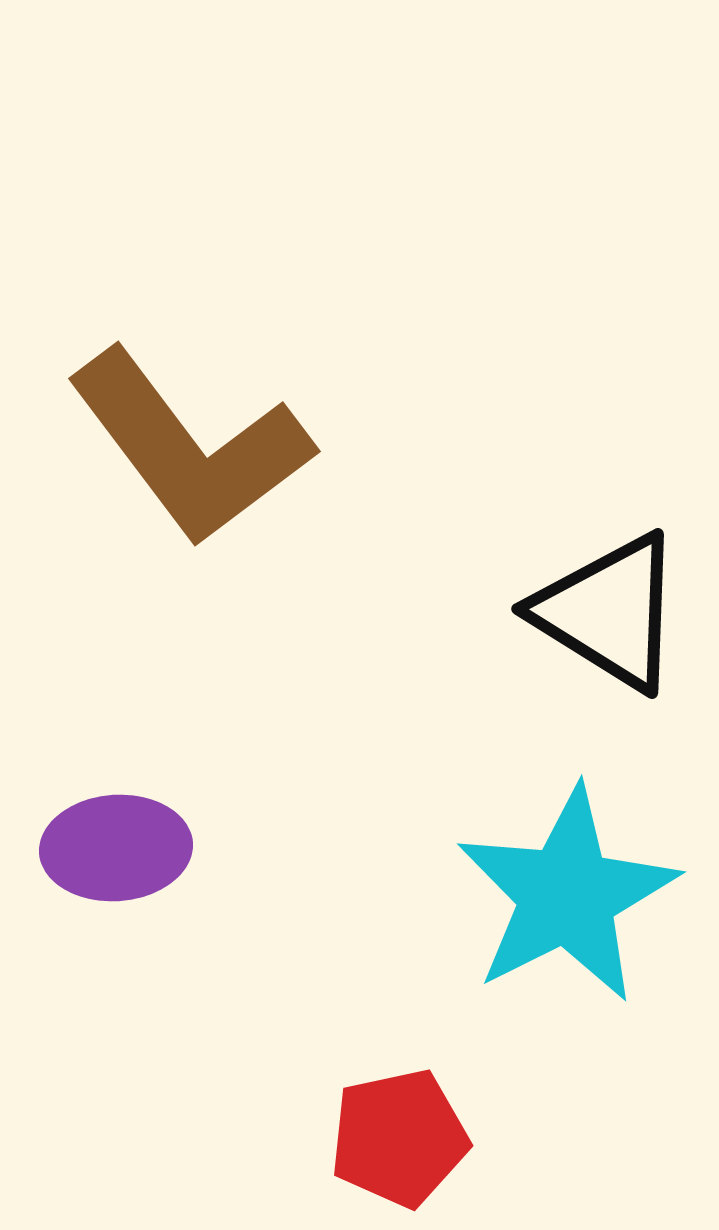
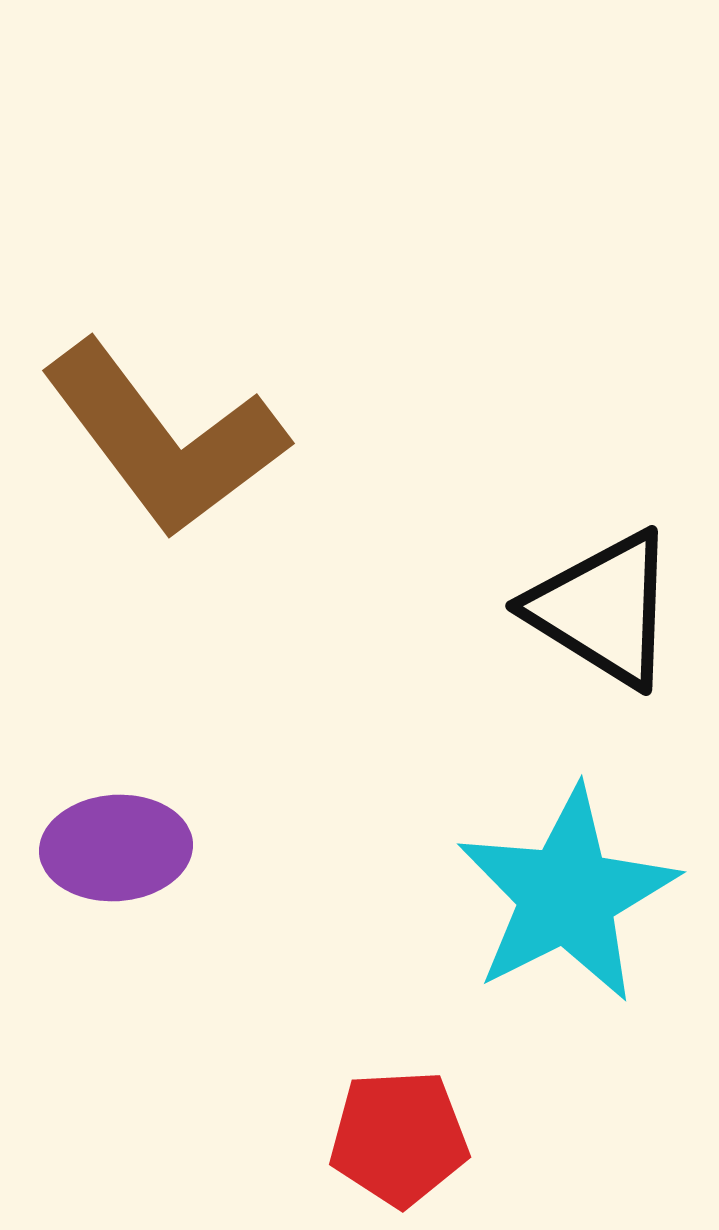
brown L-shape: moved 26 px left, 8 px up
black triangle: moved 6 px left, 3 px up
red pentagon: rotated 9 degrees clockwise
